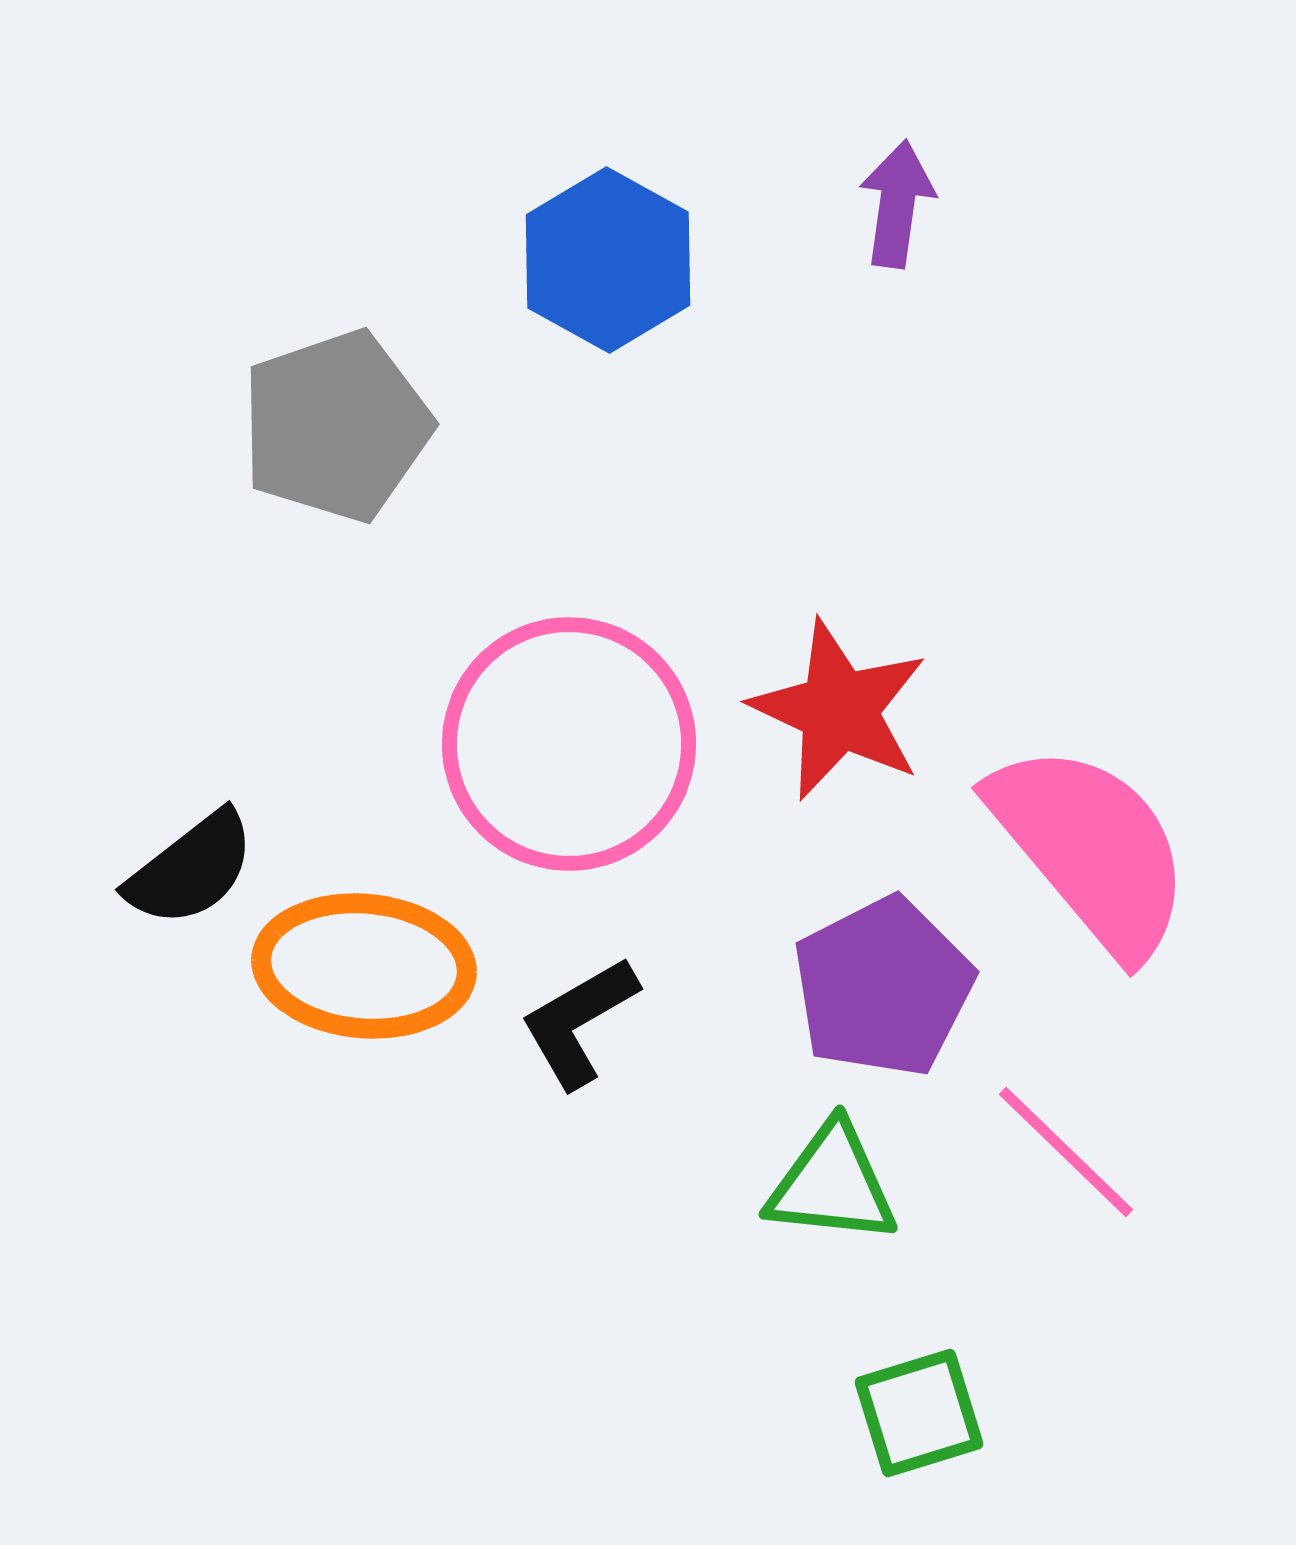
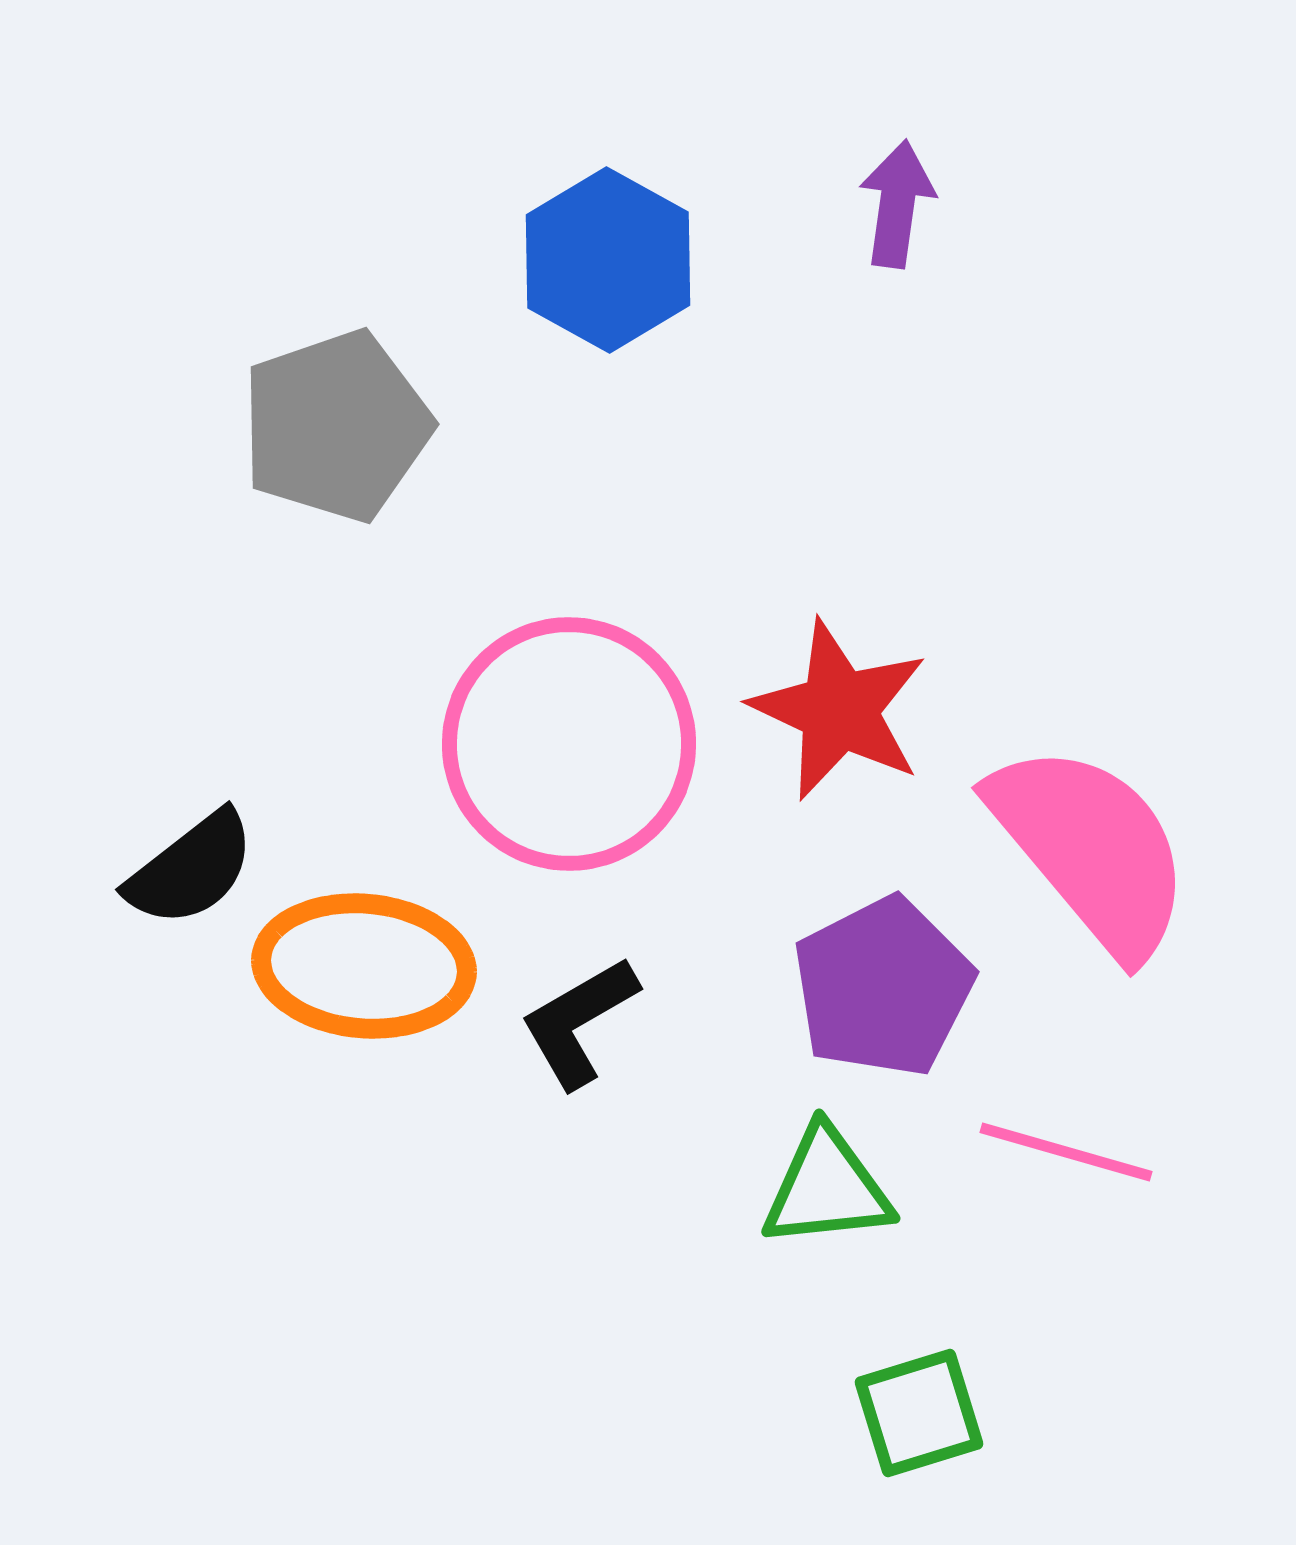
pink line: rotated 28 degrees counterclockwise
green triangle: moved 5 px left, 4 px down; rotated 12 degrees counterclockwise
